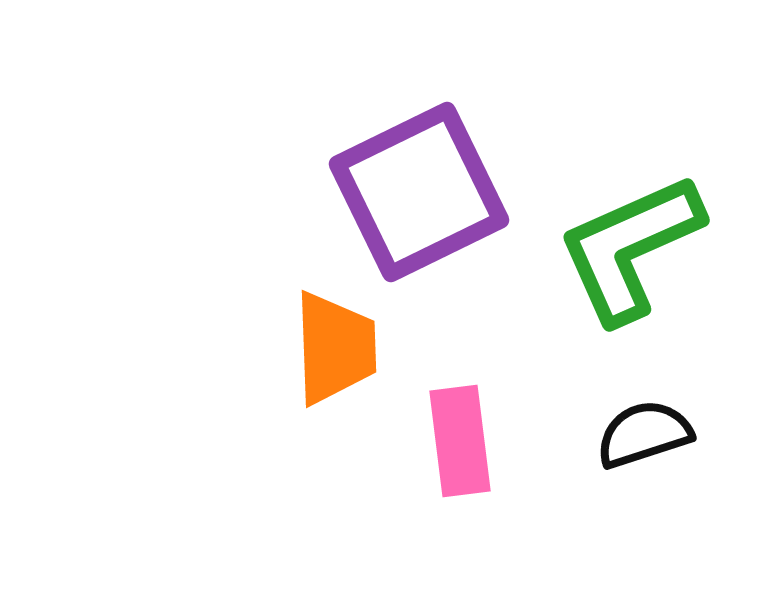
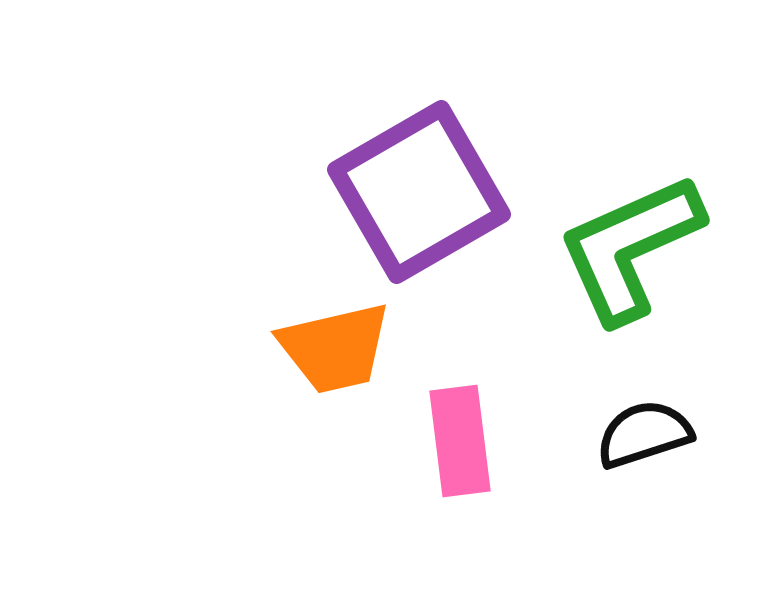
purple square: rotated 4 degrees counterclockwise
orange trapezoid: rotated 79 degrees clockwise
